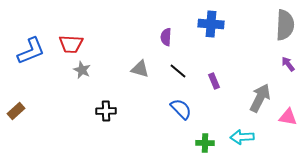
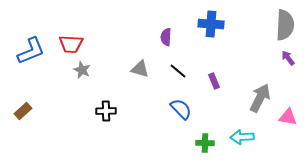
purple arrow: moved 6 px up
brown rectangle: moved 7 px right
